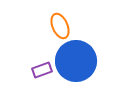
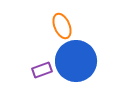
orange ellipse: moved 2 px right
